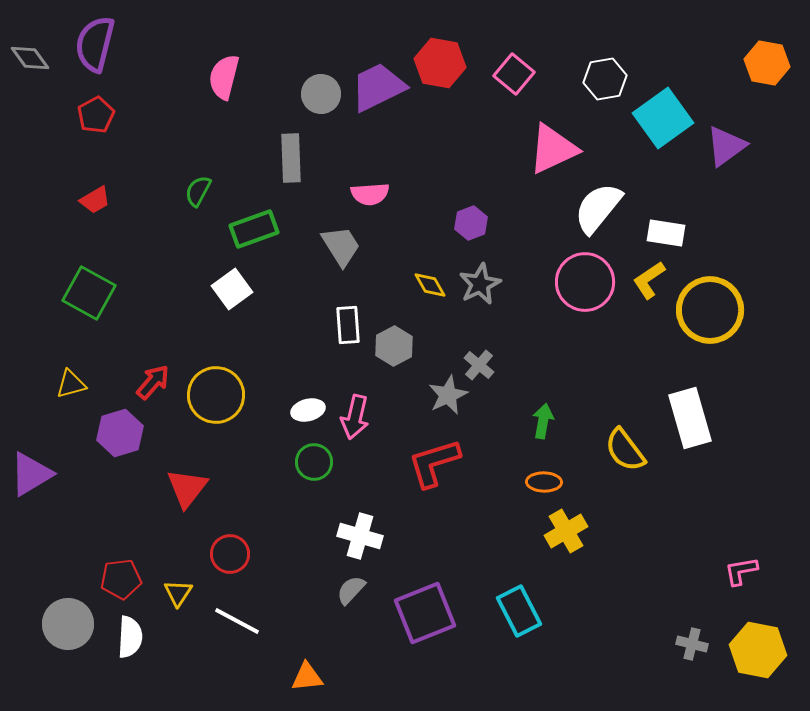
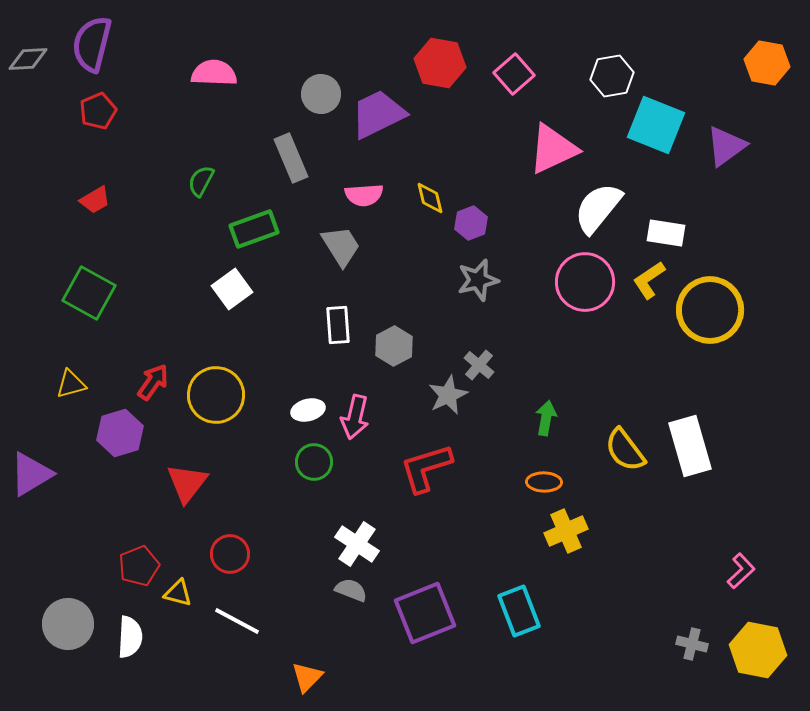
purple semicircle at (95, 44): moved 3 px left
gray diamond at (30, 58): moved 2 px left, 1 px down; rotated 57 degrees counterclockwise
pink square at (514, 74): rotated 9 degrees clockwise
pink semicircle at (224, 77): moved 10 px left, 4 px up; rotated 78 degrees clockwise
white hexagon at (605, 79): moved 7 px right, 3 px up
purple trapezoid at (378, 87): moved 27 px down
red pentagon at (96, 115): moved 2 px right, 4 px up; rotated 6 degrees clockwise
cyan square at (663, 118): moved 7 px left, 7 px down; rotated 32 degrees counterclockwise
gray rectangle at (291, 158): rotated 21 degrees counterclockwise
green semicircle at (198, 191): moved 3 px right, 10 px up
pink semicircle at (370, 194): moved 6 px left, 1 px down
gray star at (480, 284): moved 2 px left, 4 px up; rotated 12 degrees clockwise
yellow diamond at (430, 285): moved 87 px up; rotated 16 degrees clockwise
white rectangle at (348, 325): moved 10 px left
red arrow at (153, 382): rotated 6 degrees counterclockwise
white rectangle at (690, 418): moved 28 px down
green arrow at (543, 421): moved 3 px right, 3 px up
red L-shape at (434, 463): moved 8 px left, 5 px down
red triangle at (187, 488): moved 5 px up
yellow cross at (566, 531): rotated 6 degrees clockwise
white cross at (360, 536): moved 3 px left, 8 px down; rotated 18 degrees clockwise
pink L-shape at (741, 571): rotated 147 degrees clockwise
red pentagon at (121, 579): moved 18 px right, 13 px up; rotated 15 degrees counterclockwise
gray semicircle at (351, 590): rotated 68 degrees clockwise
yellow triangle at (178, 593): rotated 48 degrees counterclockwise
cyan rectangle at (519, 611): rotated 6 degrees clockwise
orange triangle at (307, 677): rotated 40 degrees counterclockwise
